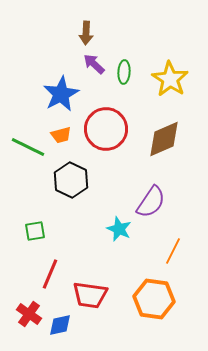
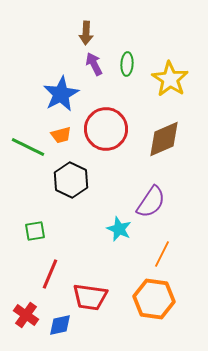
purple arrow: rotated 20 degrees clockwise
green ellipse: moved 3 px right, 8 px up
orange line: moved 11 px left, 3 px down
red trapezoid: moved 2 px down
red cross: moved 3 px left, 1 px down
